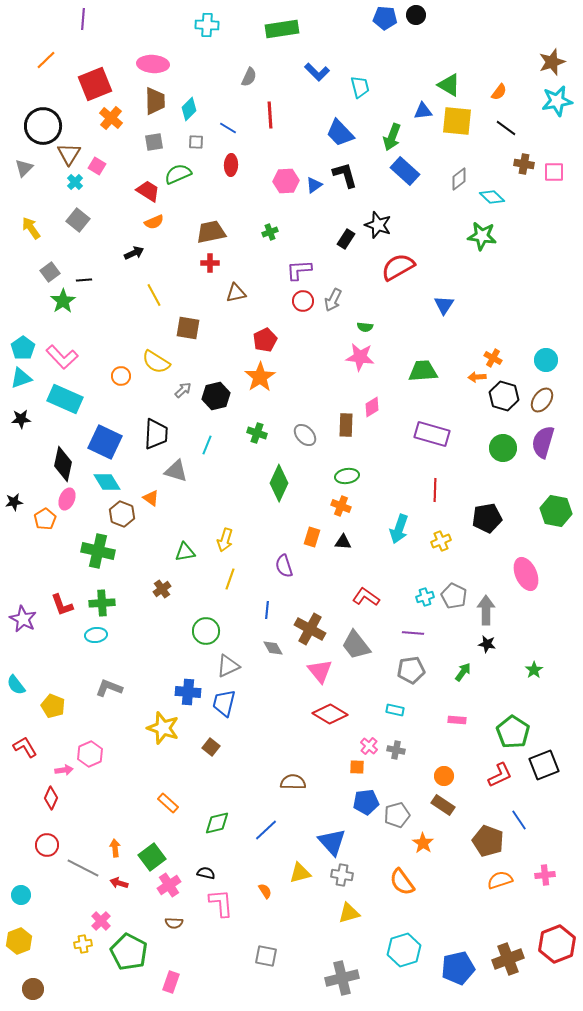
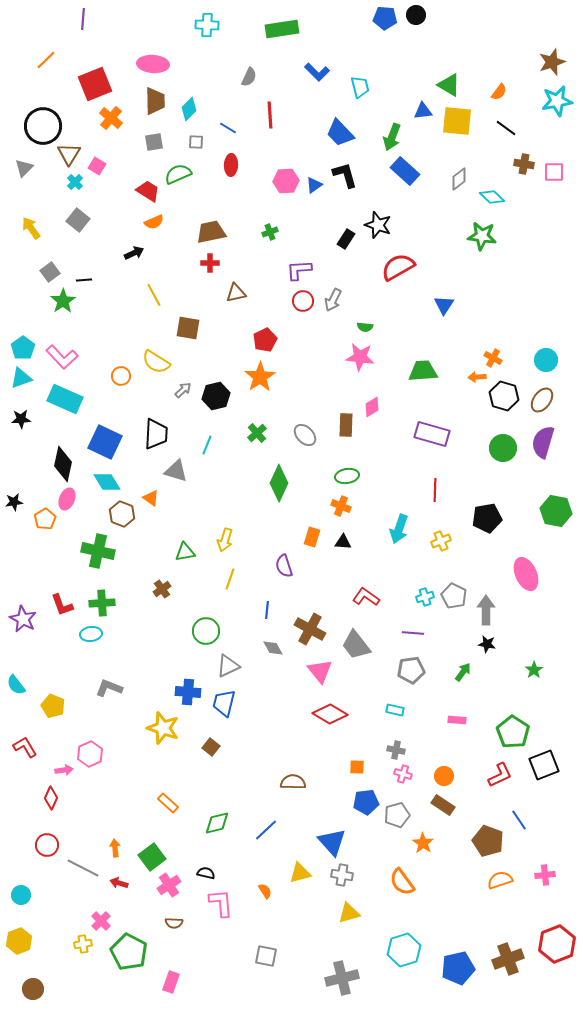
green cross at (257, 433): rotated 30 degrees clockwise
cyan ellipse at (96, 635): moved 5 px left, 1 px up
pink cross at (369, 746): moved 34 px right, 28 px down; rotated 24 degrees counterclockwise
